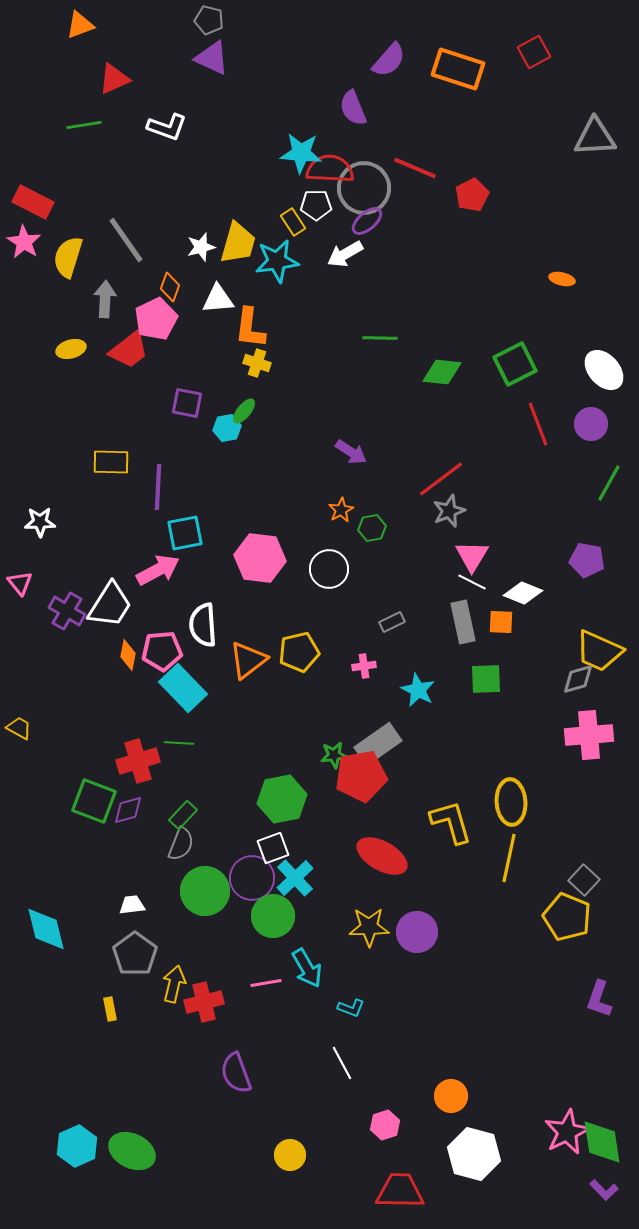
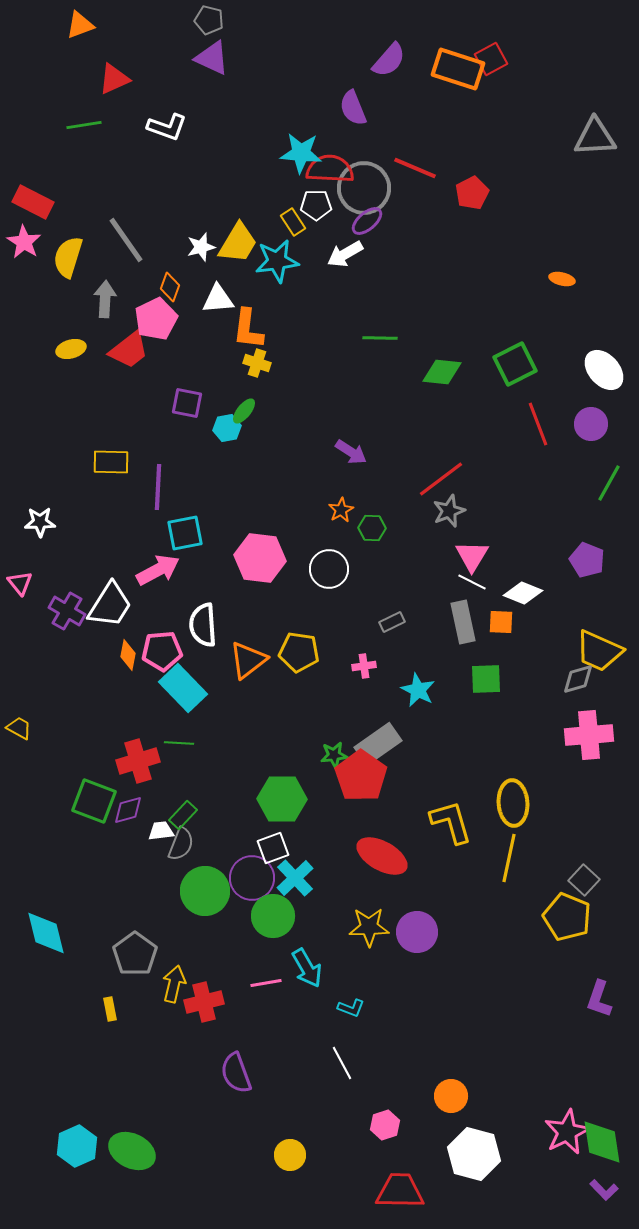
red square at (534, 52): moved 43 px left, 7 px down
red pentagon at (472, 195): moved 2 px up
yellow trapezoid at (238, 243): rotated 15 degrees clockwise
orange L-shape at (250, 328): moved 2 px left, 1 px down
green hexagon at (372, 528): rotated 12 degrees clockwise
purple pentagon at (587, 560): rotated 12 degrees clockwise
yellow pentagon at (299, 652): rotated 21 degrees clockwise
red pentagon at (361, 776): rotated 27 degrees counterclockwise
green hexagon at (282, 799): rotated 12 degrees clockwise
yellow ellipse at (511, 802): moved 2 px right, 1 px down
white trapezoid at (132, 905): moved 29 px right, 74 px up
cyan diamond at (46, 929): moved 4 px down
